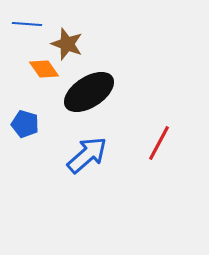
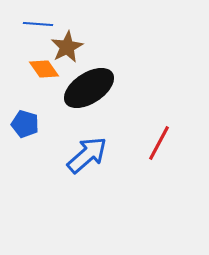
blue line: moved 11 px right
brown star: moved 3 px down; rotated 24 degrees clockwise
black ellipse: moved 4 px up
